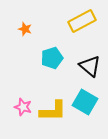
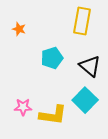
yellow rectangle: rotated 52 degrees counterclockwise
orange star: moved 6 px left
cyan square: moved 2 px up; rotated 15 degrees clockwise
pink star: rotated 18 degrees counterclockwise
yellow L-shape: moved 4 px down; rotated 8 degrees clockwise
